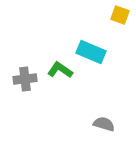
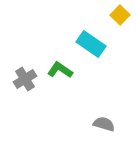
yellow square: rotated 24 degrees clockwise
cyan rectangle: moved 8 px up; rotated 12 degrees clockwise
gray cross: rotated 25 degrees counterclockwise
